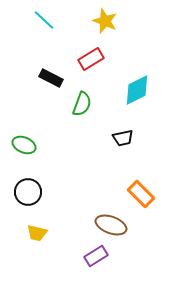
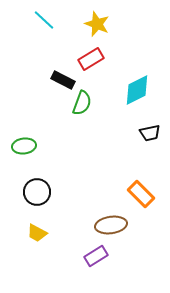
yellow star: moved 8 px left, 3 px down
black rectangle: moved 12 px right, 2 px down
green semicircle: moved 1 px up
black trapezoid: moved 27 px right, 5 px up
green ellipse: moved 1 px down; rotated 30 degrees counterclockwise
black circle: moved 9 px right
brown ellipse: rotated 28 degrees counterclockwise
yellow trapezoid: rotated 15 degrees clockwise
